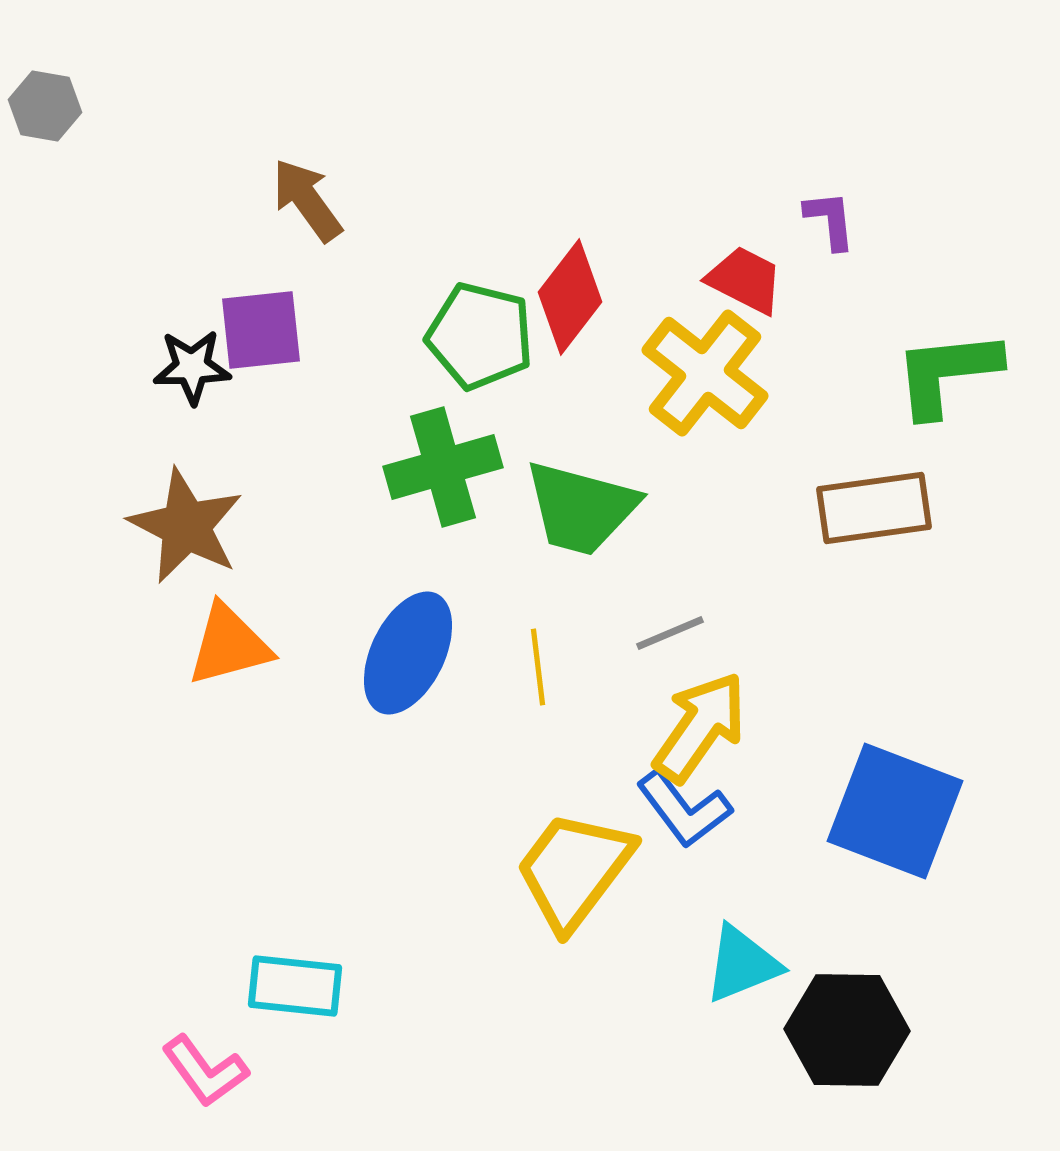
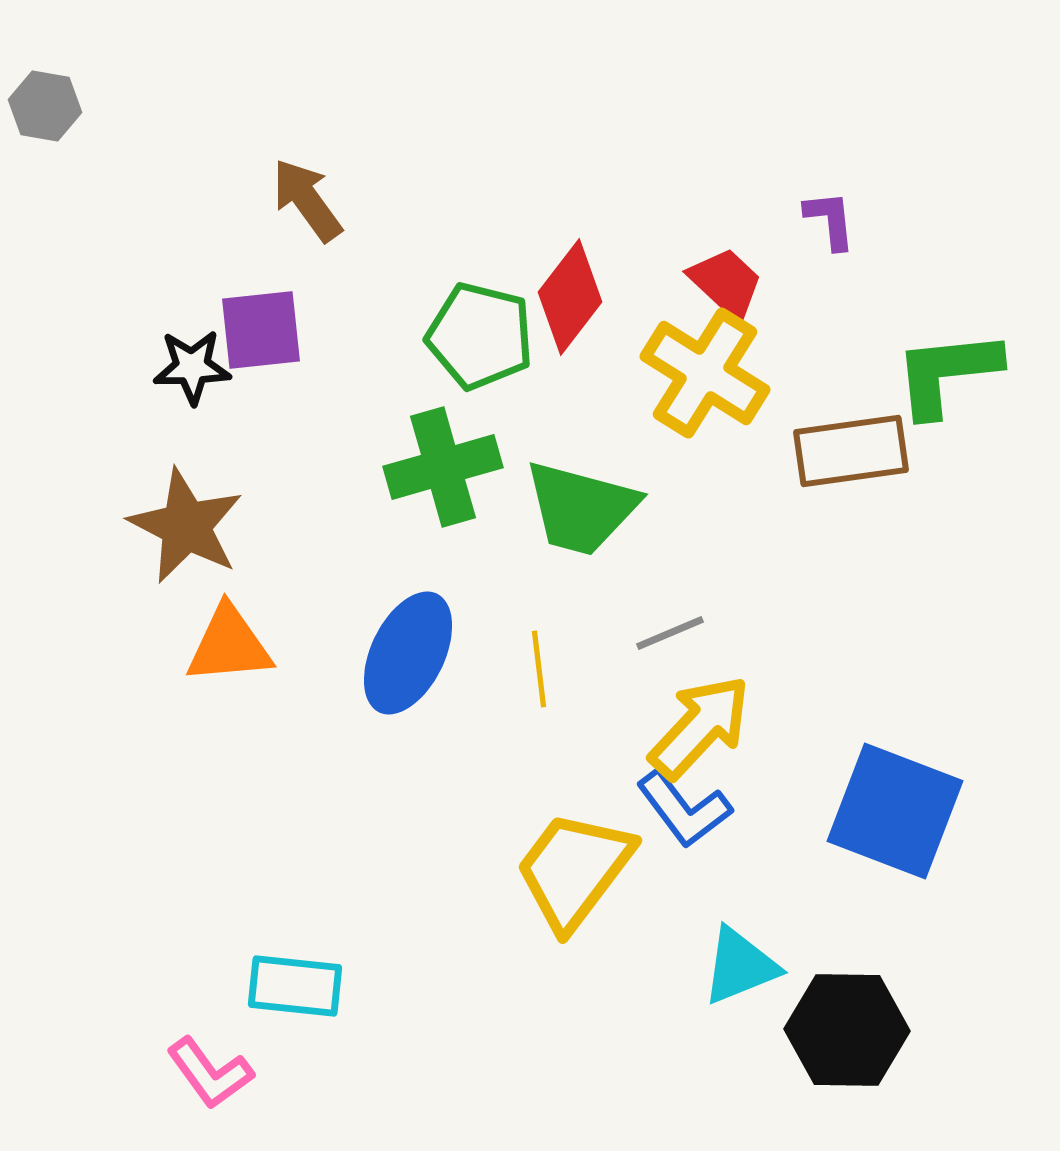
red trapezoid: moved 19 px left, 3 px down; rotated 16 degrees clockwise
yellow cross: rotated 6 degrees counterclockwise
brown rectangle: moved 23 px left, 57 px up
orange triangle: rotated 10 degrees clockwise
yellow line: moved 1 px right, 2 px down
yellow arrow: rotated 8 degrees clockwise
cyan triangle: moved 2 px left, 2 px down
pink L-shape: moved 5 px right, 2 px down
